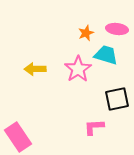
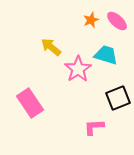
pink ellipse: moved 8 px up; rotated 35 degrees clockwise
orange star: moved 5 px right, 13 px up
yellow arrow: moved 16 px right, 22 px up; rotated 40 degrees clockwise
black square: moved 1 px right, 1 px up; rotated 10 degrees counterclockwise
pink rectangle: moved 12 px right, 34 px up
